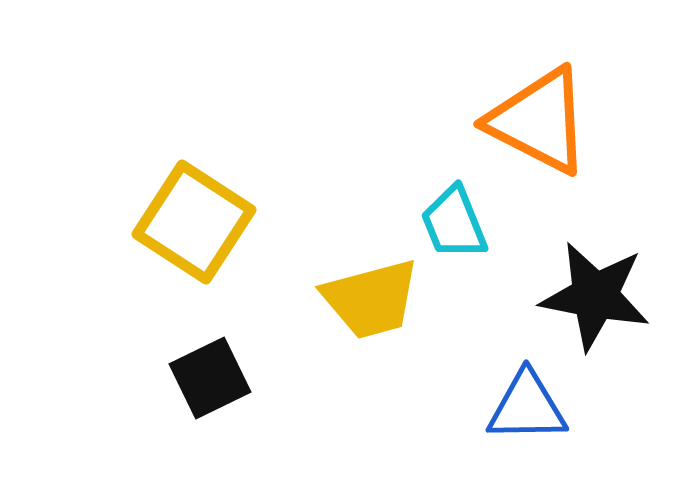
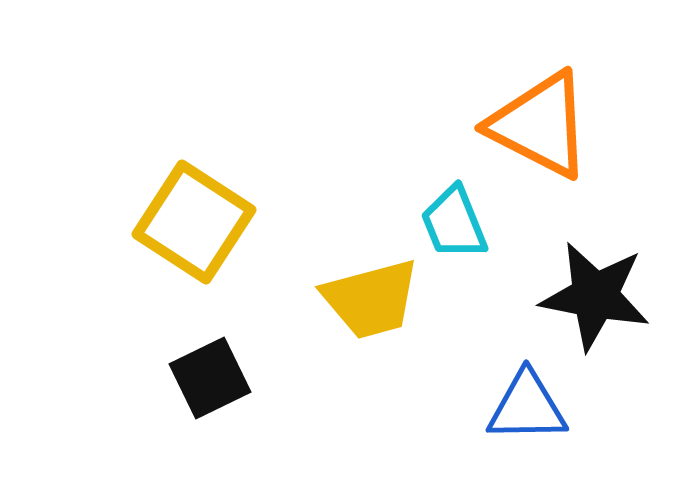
orange triangle: moved 1 px right, 4 px down
